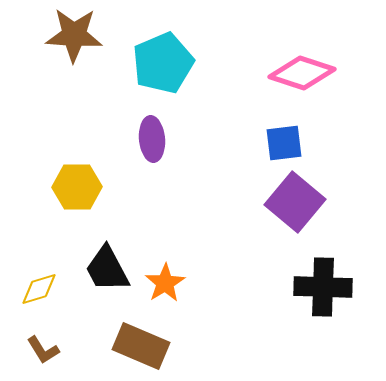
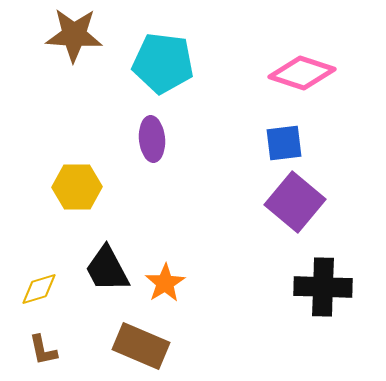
cyan pentagon: rotated 30 degrees clockwise
brown L-shape: rotated 20 degrees clockwise
